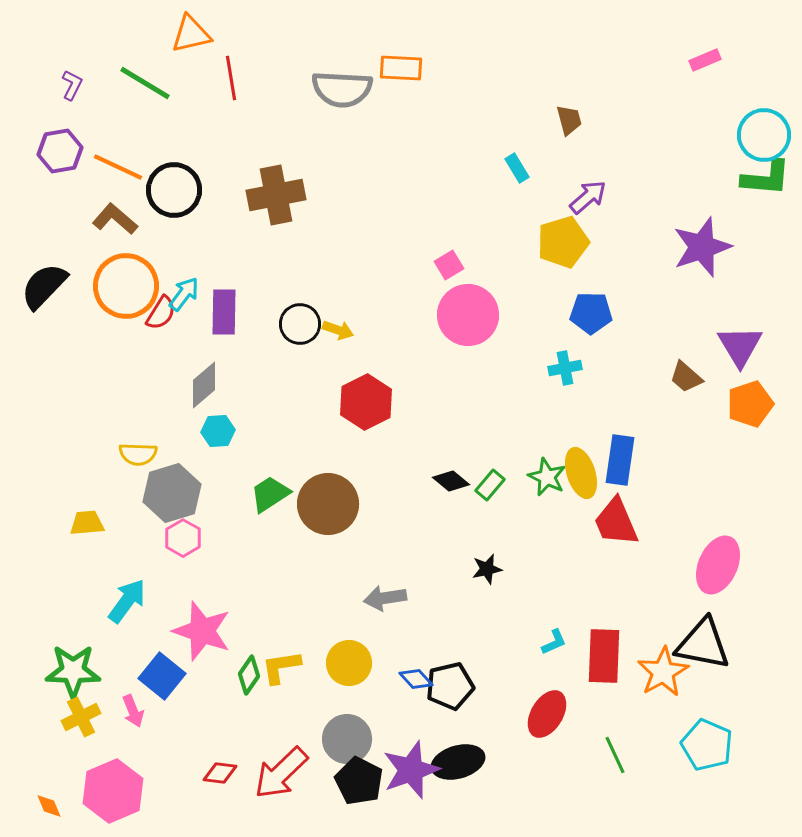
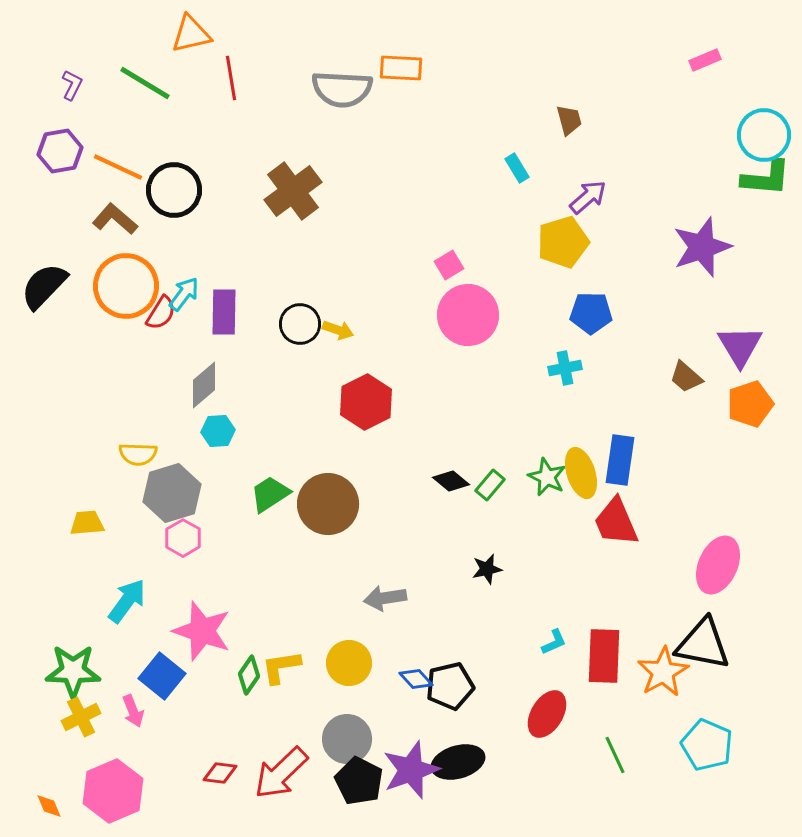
brown cross at (276, 195): moved 17 px right, 4 px up; rotated 26 degrees counterclockwise
